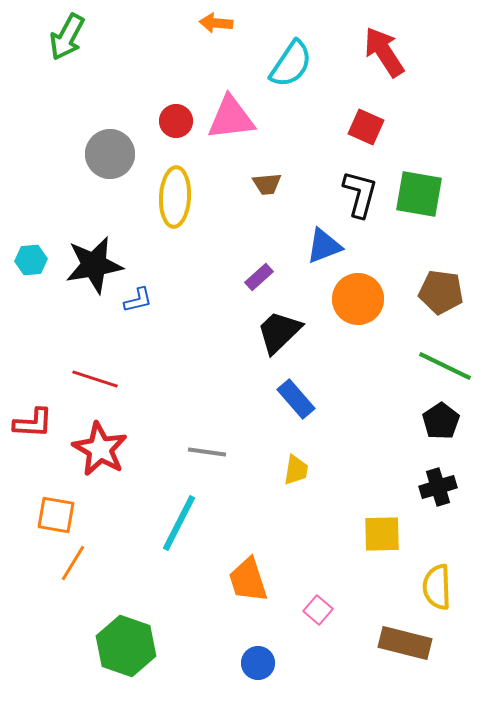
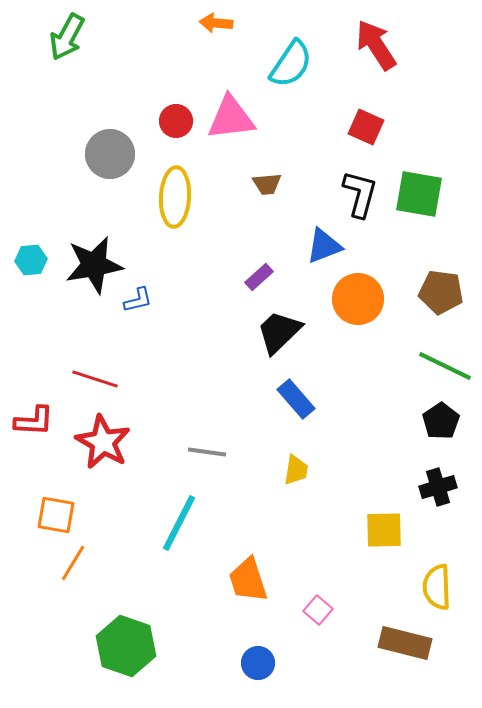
red arrow: moved 8 px left, 7 px up
red L-shape: moved 1 px right, 2 px up
red star: moved 3 px right, 7 px up
yellow square: moved 2 px right, 4 px up
